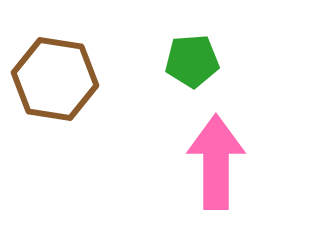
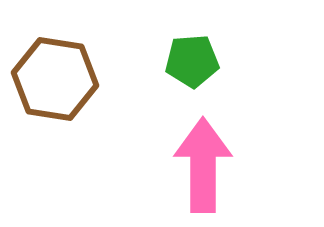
pink arrow: moved 13 px left, 3 px down
